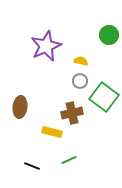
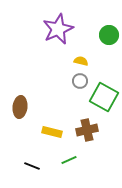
purple star: moved 12 px right, 17 px up
green square: rotated 8 degrees counterclockwise
brown cross: moved 15 px right, 17 px down
